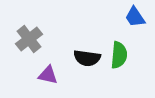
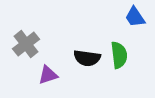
gray cross: moved 3 px left, 5 px down
green semicircle: rotated 12 degrees counterclockwise
purple triangle: rotated 30 degrees counterclockwise
